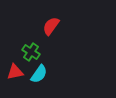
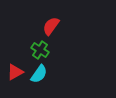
green cross: moved 9 px right, 2 px up
red triangle: rotated 18 degrees counterclockwise
